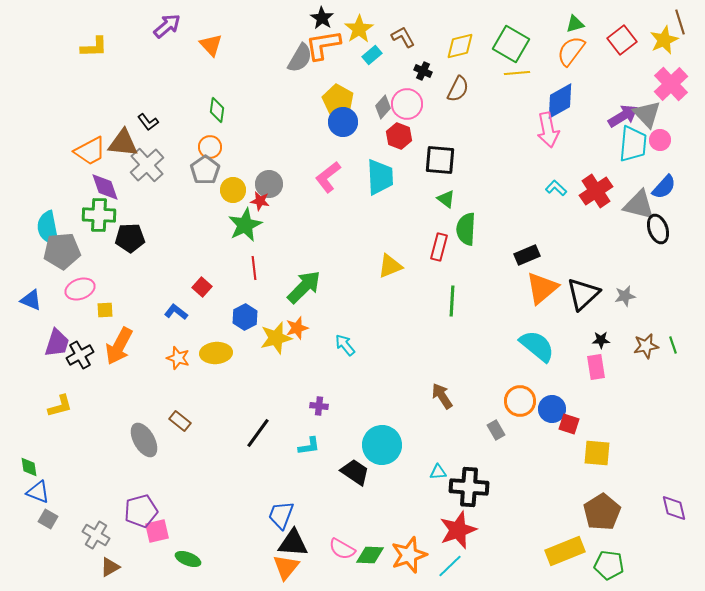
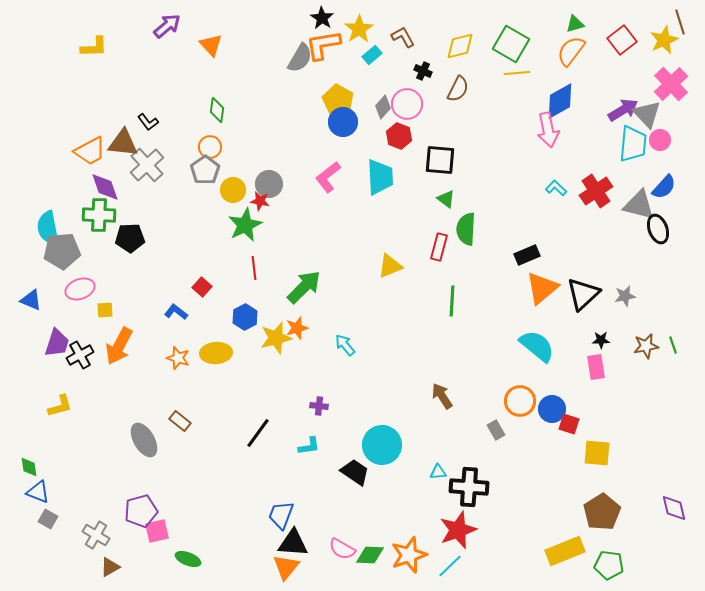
purple arrow at (623, 116): moved 6 px up
